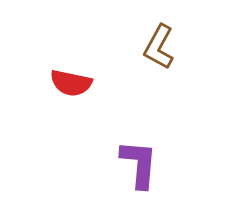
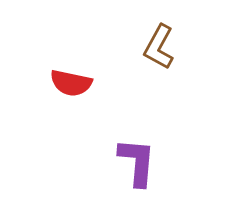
purple L-shape: moved 2 px left, 2 px up
